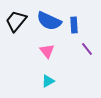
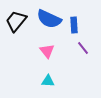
blue semicircle: moved 2 px up
purple line: moved 4 px left, 1 px up
cyan triangle: rotated 32 degrees clockwise
